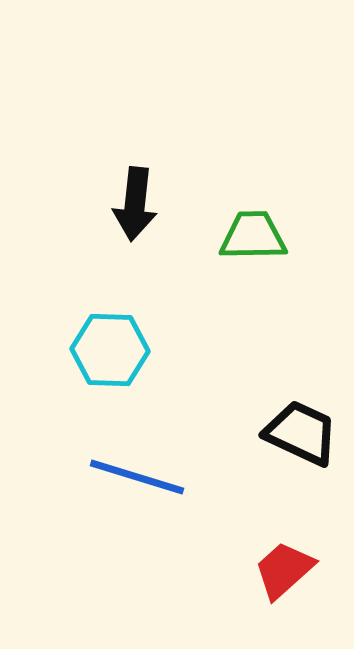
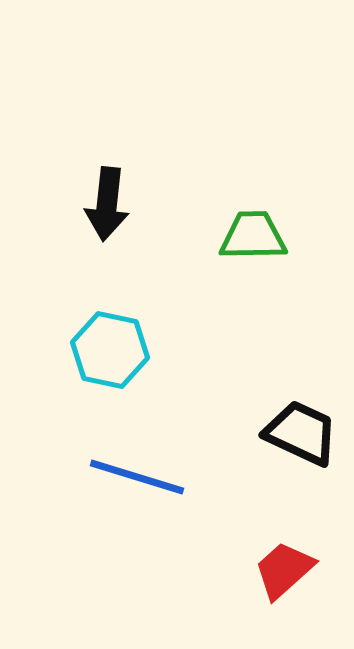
black arrow: moved 28 px left
cyan hexagon: rotated 10 degrees clockwise
